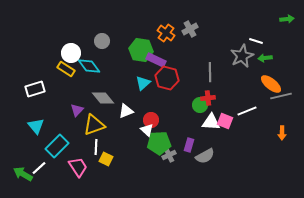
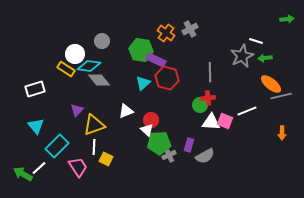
white circle at (71, 53): moved 4 px right, 1 px down
cyan diamond at (89, 66): rotated 45 degrees counterclockwise
gray diamond at (103, 98): moved 4 px left, 18 px up
white line at (96, 147): moved 2 px left
